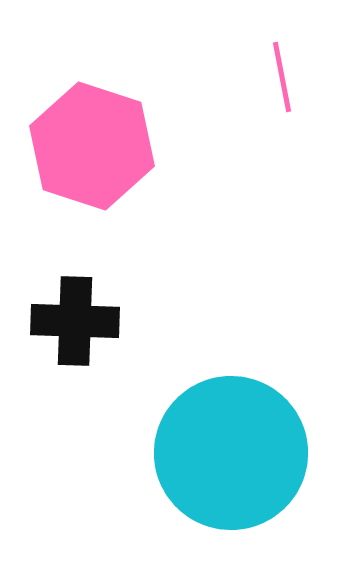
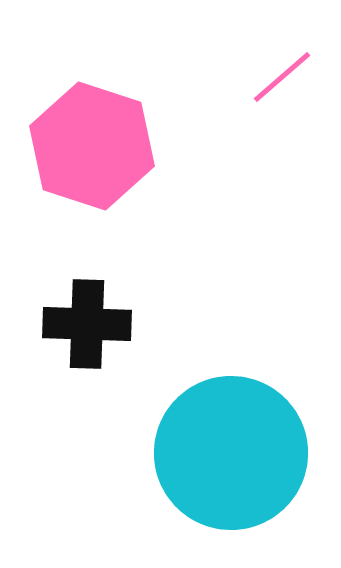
pink line: rotated 60 degrees clockwise
black cross: moved 12 px right, 3 px down
